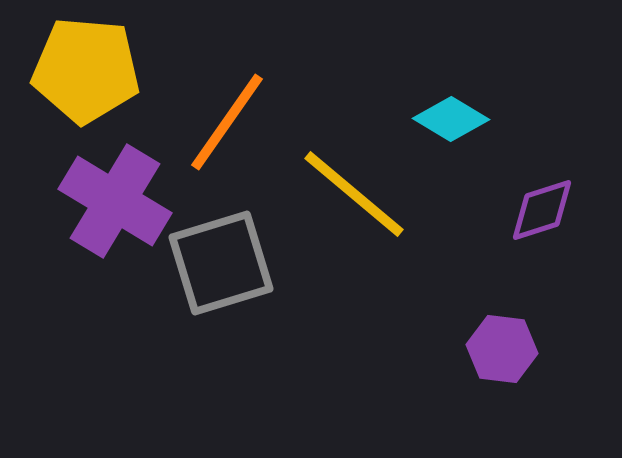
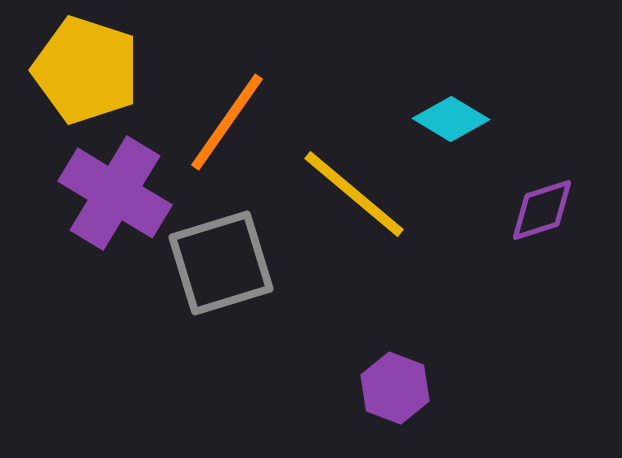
yellow pentagon: rotated 13 degrees clockwise
purple cross: moved 8 px up
purple hexagon: moved 107 px left, 39 px down; rotated 14 degrees clockwise
